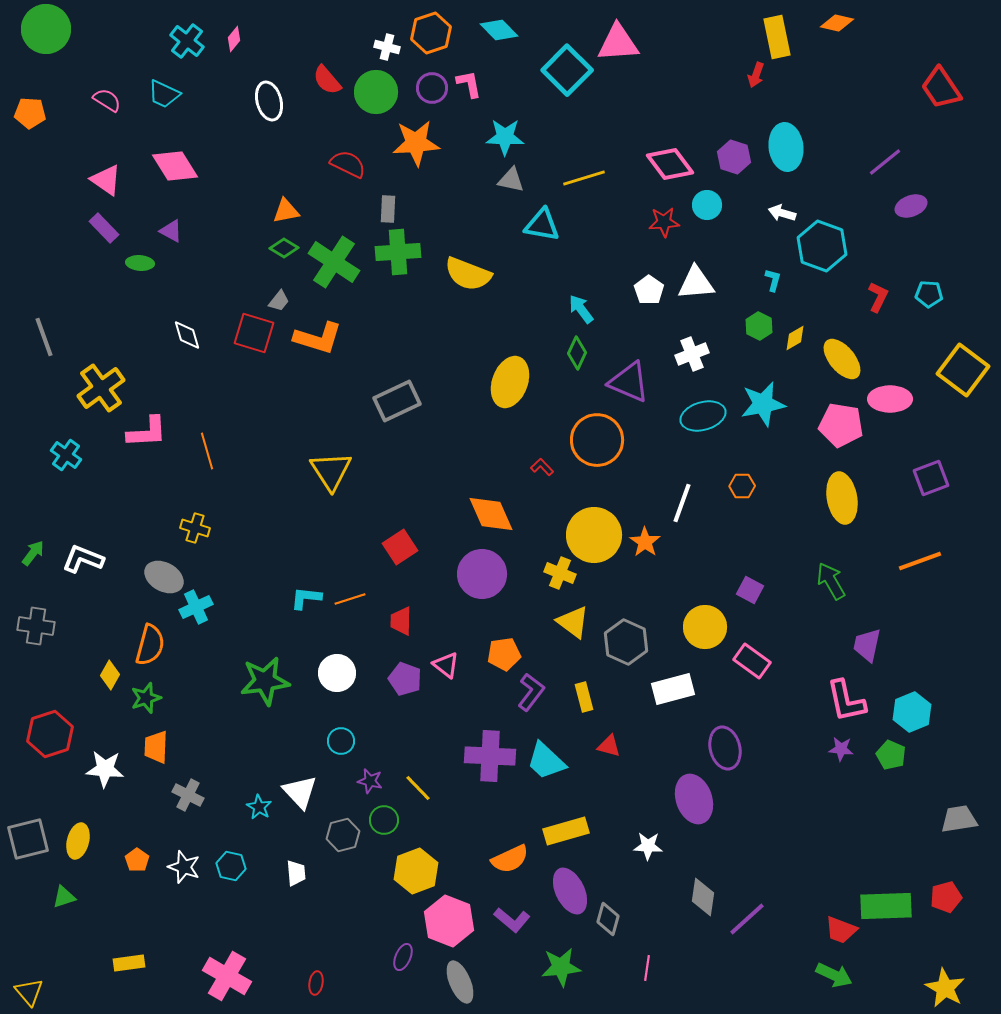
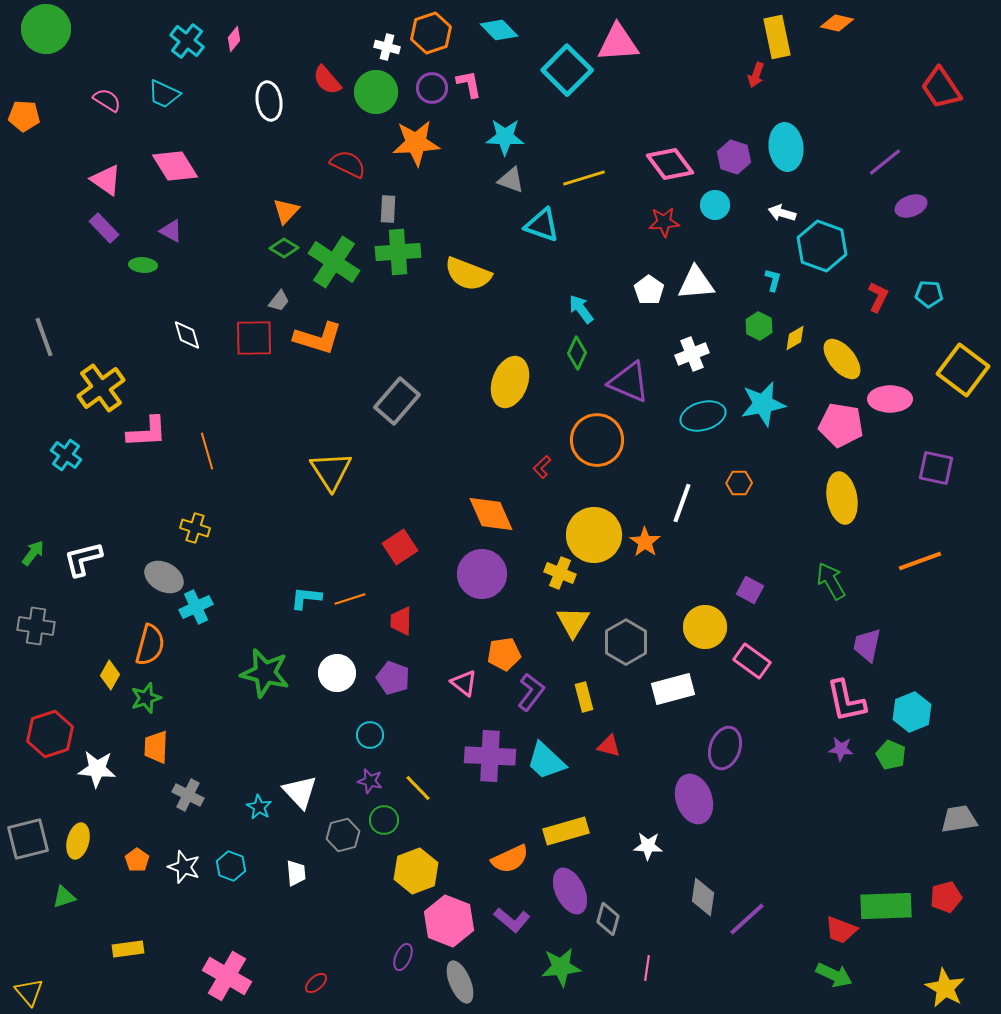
white ellipse at (269, 101): rotated 6 degrees clockwise
orange pentagon at (30, 113): moved 6 px left, 3 px down
gray triangle at (511, 180): rotated 8 degrees clockwise
cyan circle at (707, 205): moved 8 px right
orange triangle at (286, 211): rotated 36 degrees counterclockwise
cyan triangle at (542, 225): rotated 9 degrees clockwise
green ellipse at (140, 263): moved 3 px right, 2 px down
red square at (254, 333): moved 5 px down; rotated 18 degrees counterclockwise
gray rectangle at (397, 401): rotated 24 degrees counterclockwise
red L-shape at (542, 467): rotated 90 degrees counterclockwise
purple square at (931, 478): moved 5 px right, 10 px up; rotated 33 degrees clockwise
orange hexagon at (742, 486): moved 3 px left, 3 px up
white L-shape at (83, 559): rotated 36 degrees counterclockwise
yellow triangle at (573, 622): rotated 24 degrees clockwise
gray hexagon at (626, 642): rotated 6 degrees clockwise
pink triangle at (446, 665): moved 18 px right, 18 px down
purple pentagon at (405, 679): moved 12 px left, 1 px up
green star at (265, 681): moved 8 px up; rotated 21 degrees clockwise
cyan circle at (341, 741): moved 29 px right, 6 px up
purple ellipse at (725, 748): rotated 33 degrees clockwise
white star at (105, 769): moved 8 px left
cyan hexagon at (231, 866): rotated 8 degrees clockwise
yellow rectangle at (129, 963): moved 1 px left, 14 px up
red ellipse at (316, 983): rotated 40 degrees clockwise
